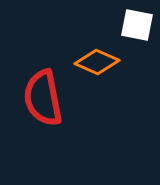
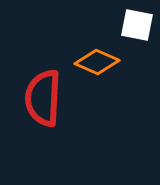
red semicircle: rotated 14 degrees clockwise
